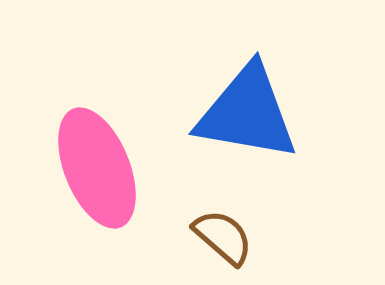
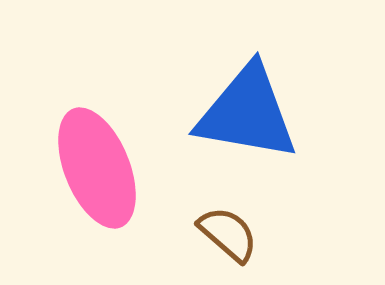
brown semicircle: moved 5 px right, 3 px up
